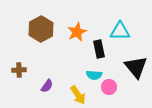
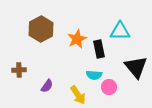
orange star: moved 7 px down
